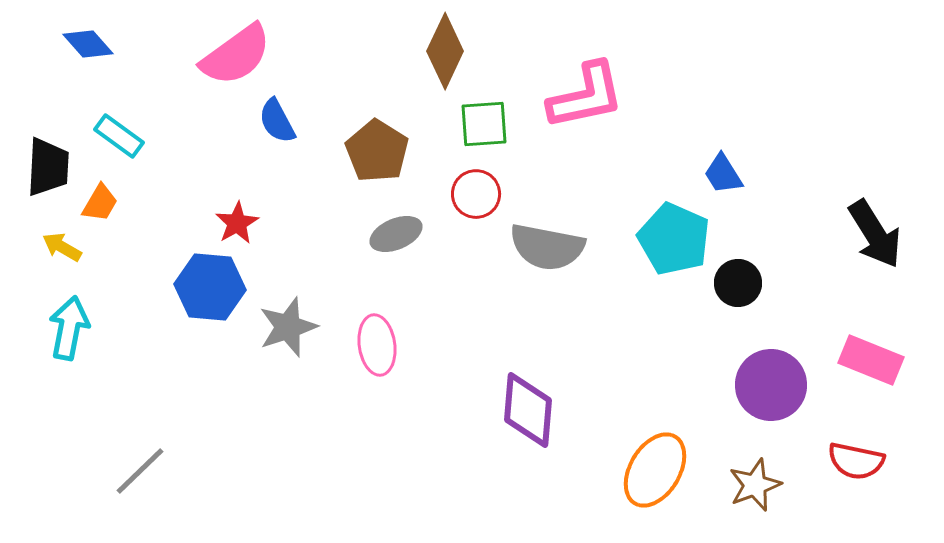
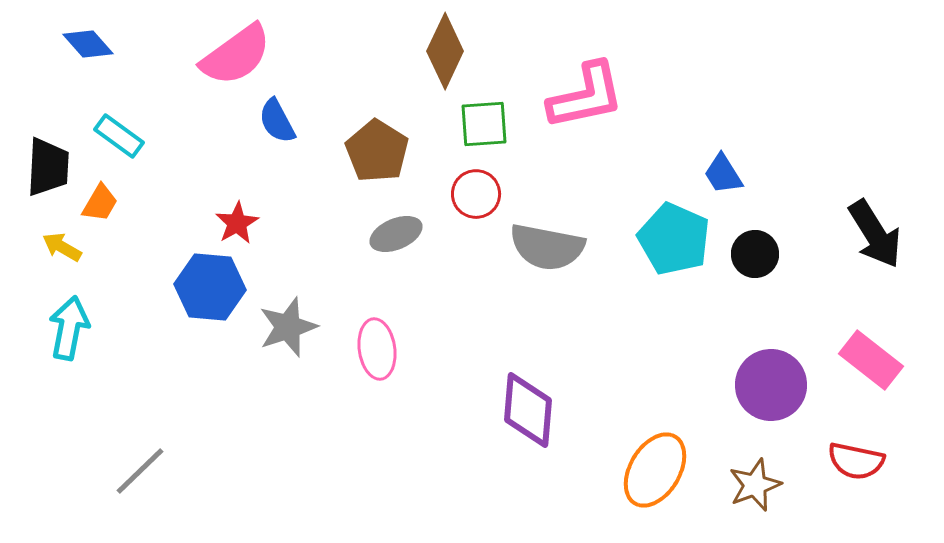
black circle: moved 17 px right, 29 px up
pink ellipse: moved 4 px down
pink rectangle: rotated 16 degrees clockwise
